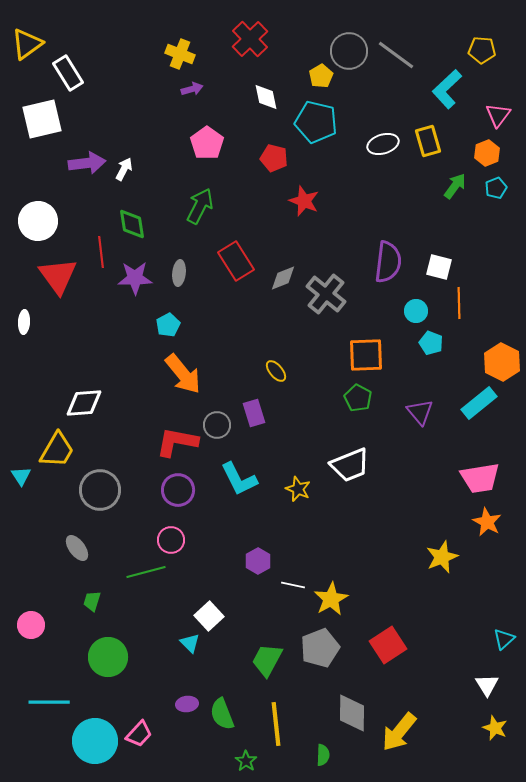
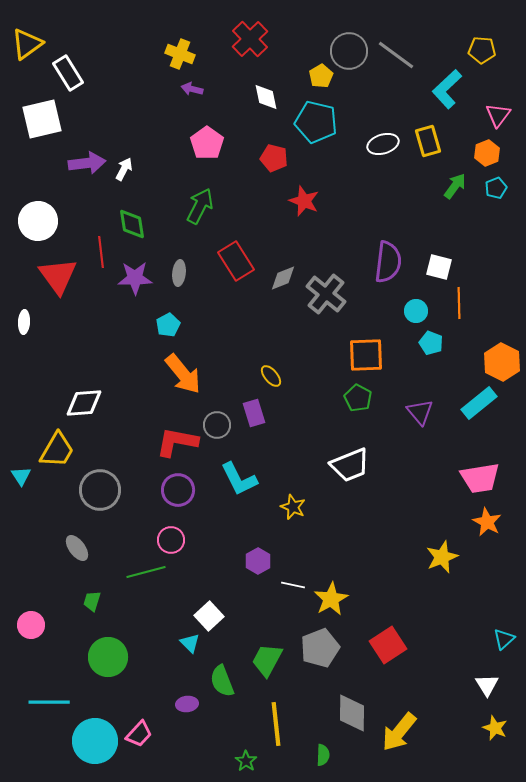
purple arrow at (192, 89): rotated 150 degrees counterclockwise
yellow ellipse at (276, 371): moved 5 px left, 5 px down
yellow star at (298, 489): moved 5 px left, 18 px down
green semicircle at (222, 714): moved 33 px up
